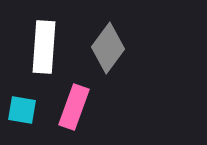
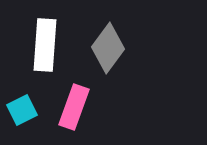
white rectangle: moved 1 px right, 2 px up
cyan square: rotated 36 degrees counterclockwise
